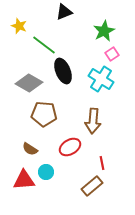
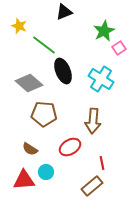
pink square: moved 7 px right, 6 px up
gray diamond: rotated 12 degrees clockwise
